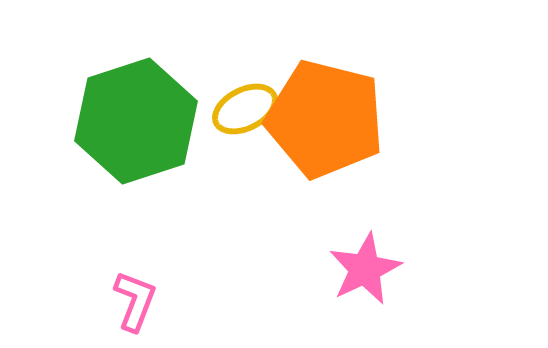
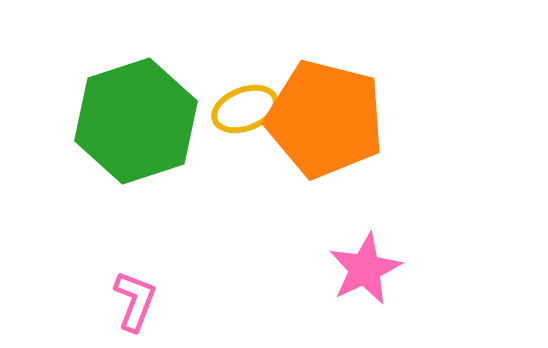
yellow ellipse: rotated 6 degrees clockwise
